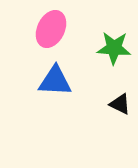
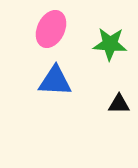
green star: moved 4 px left, 4 px up
black triangle: moved 1 px left; rotated 25 degrees counterclockwise
